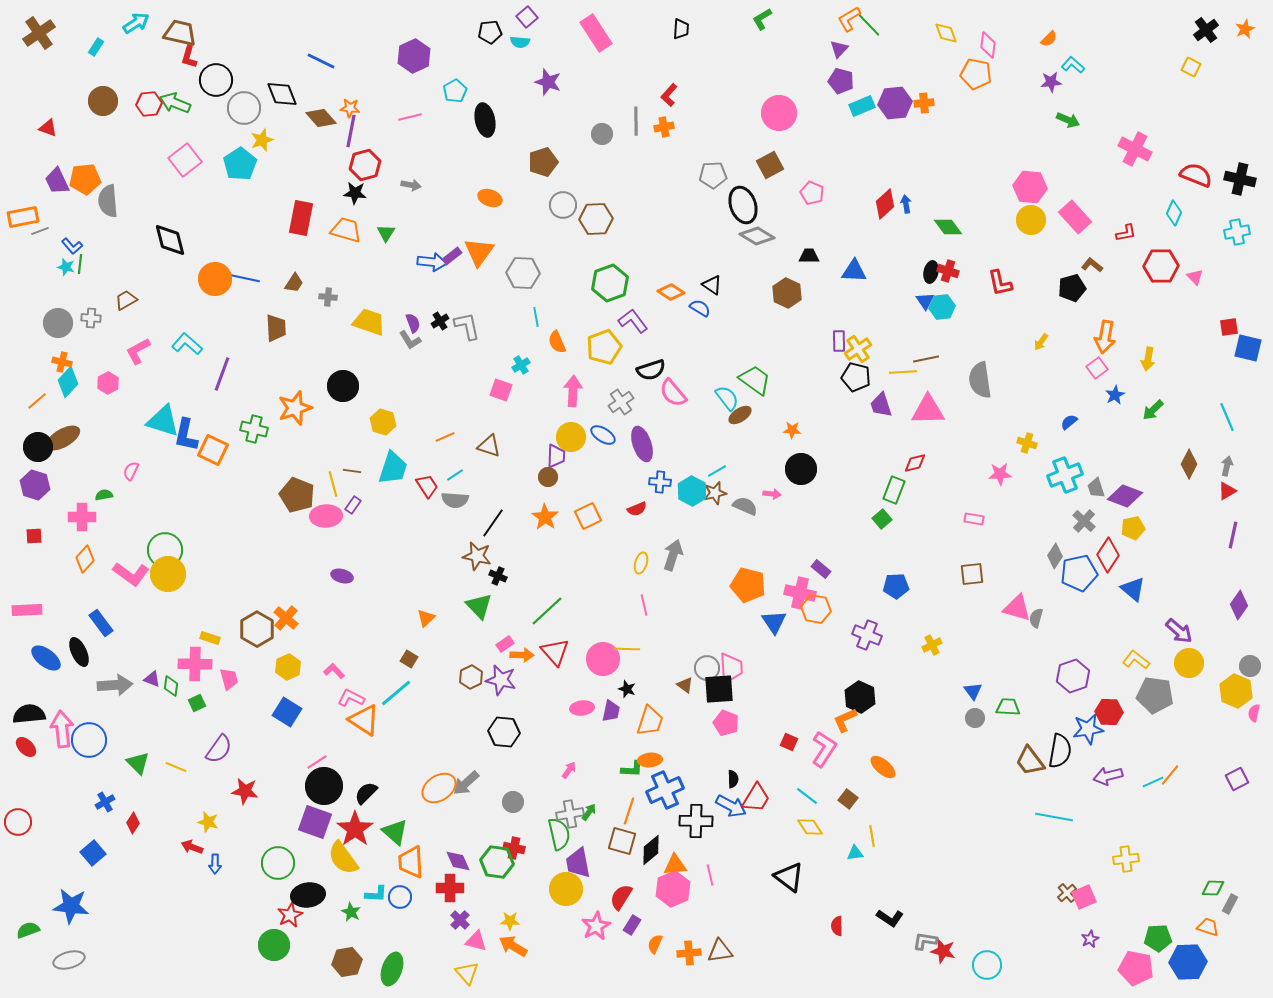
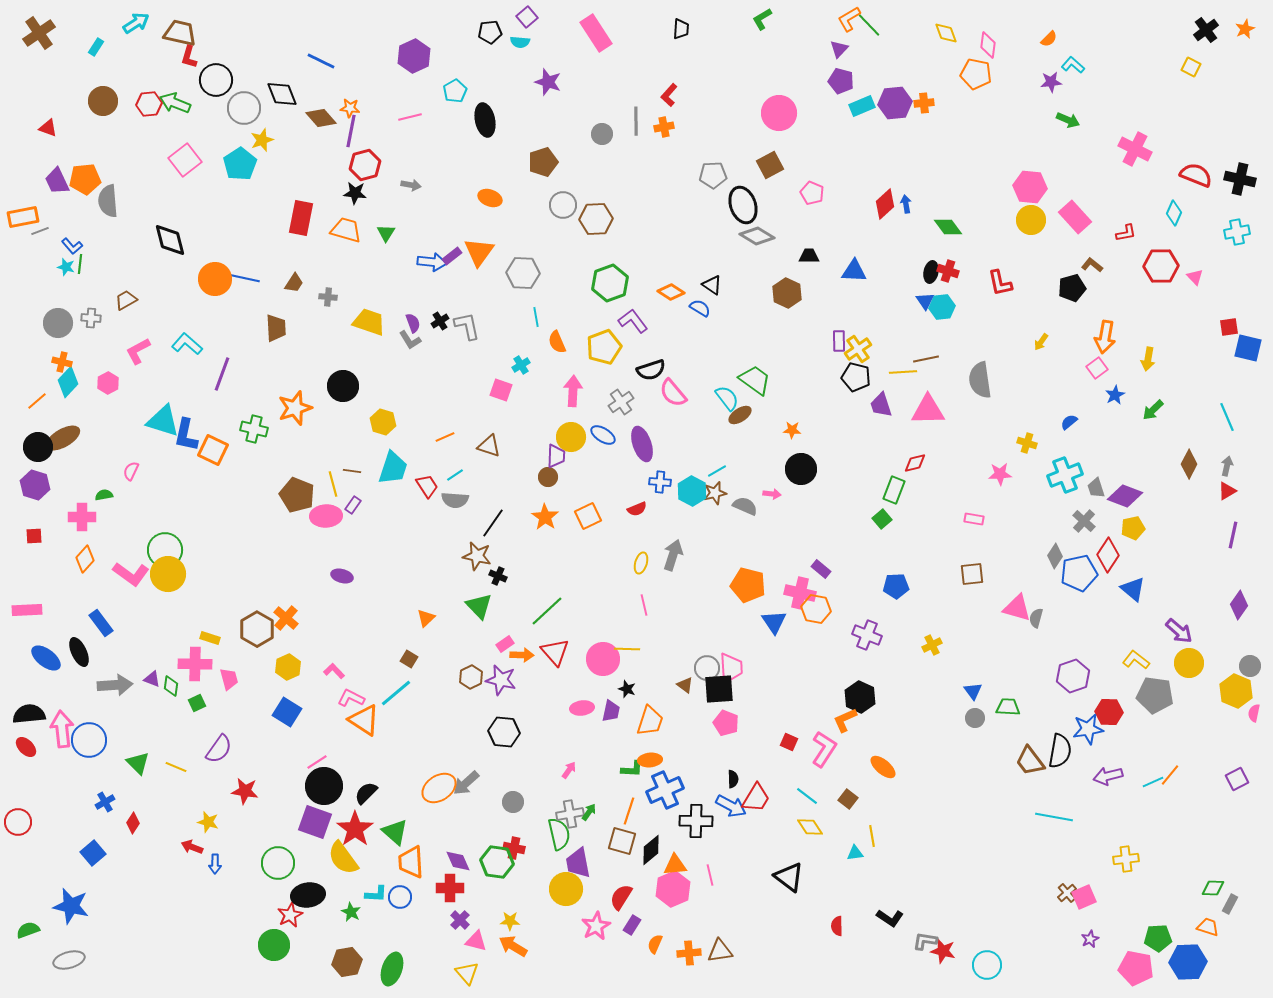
blue star at (71, 906): rotated 6 degrees clockwise
